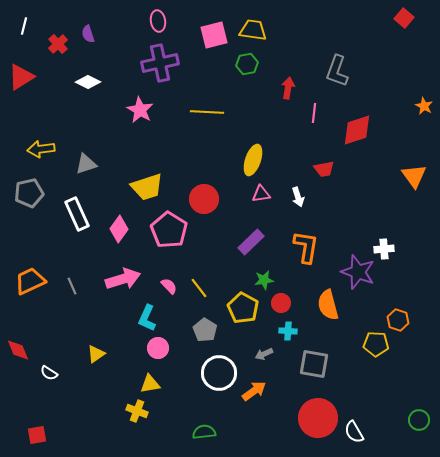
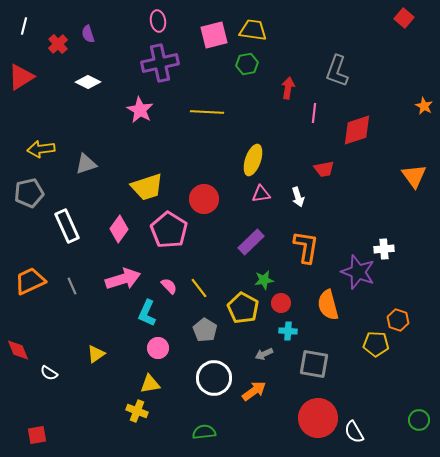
white rectangle at (77, 214): moved 10 px left, 12 px down
cyan L-shape at (147, 318): moved 5 px up
white circle at (219, 373): moved 5 px left, 5 px down
